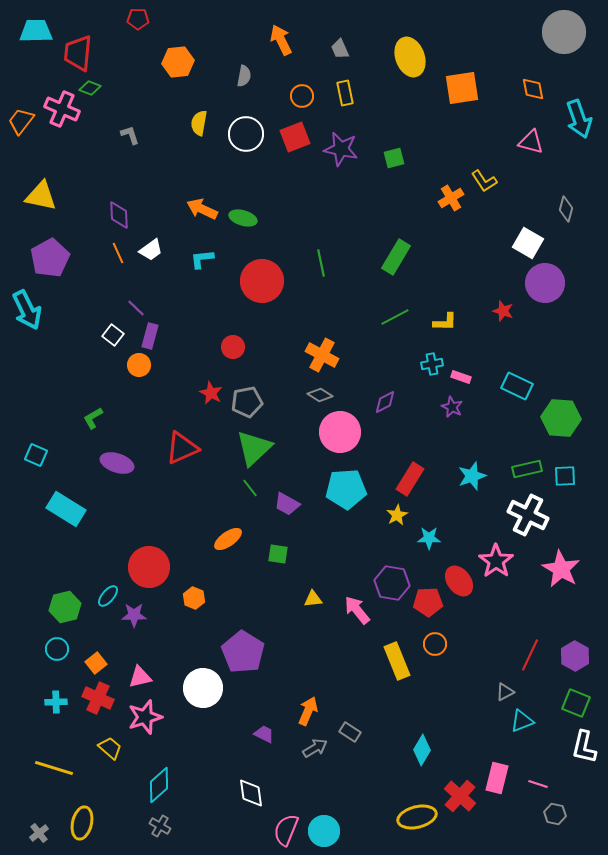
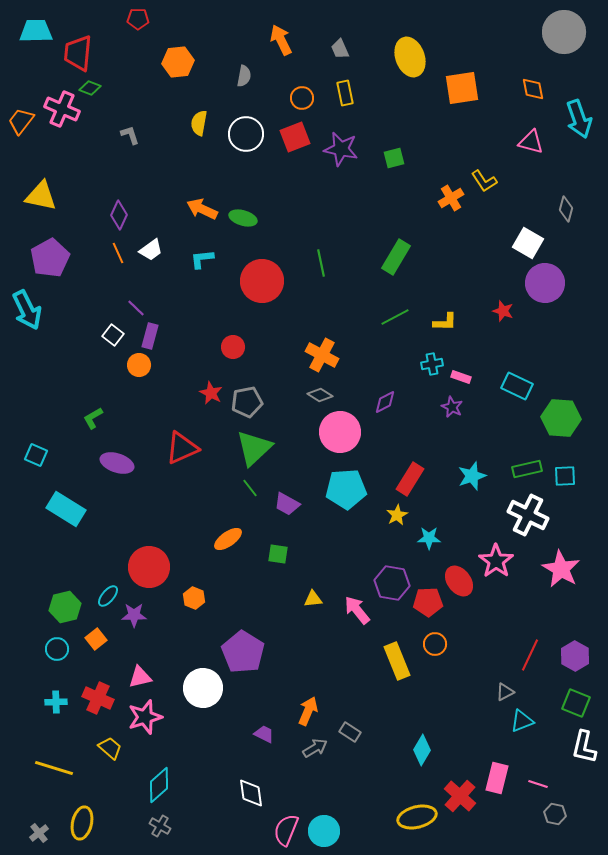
orange circle at (302, 96): moved 2 px down
purple diamond at (119, 215): rotated 28 degrees clockwise
orange square at (96, 663): moved 24 px up
